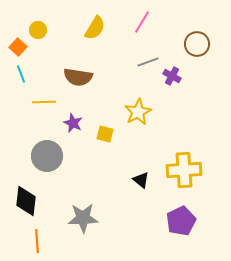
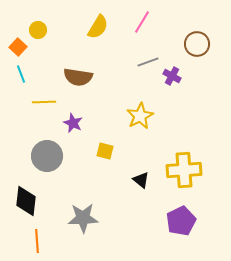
yellow semicircle: moved 3 px right, 1 px up
yellow star: moved 2 px right, 4 px down
yellow square: moved 17 px down
